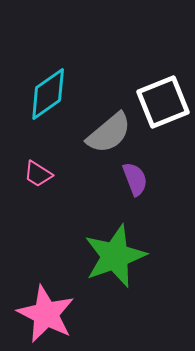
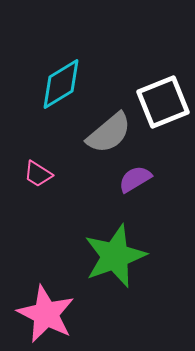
cyan diamond: moved 13 px right, 10 px up; rotated 4 degrees clockwise
purple semicircle: rotated 100 degrees counterclockwise
